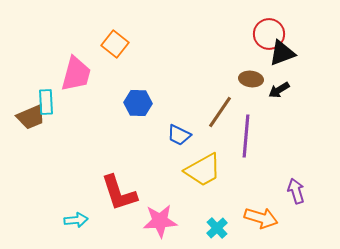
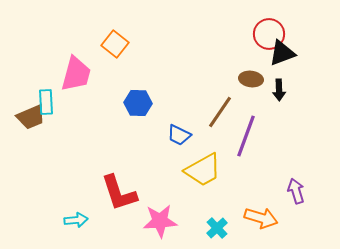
black arrow: rotated 60 degrees counterclockwise
purple line: rotated 15 degrees clockwise
